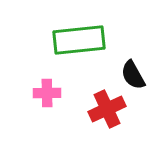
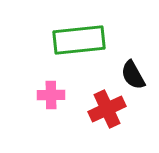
pink cross: moved 4 px right, 2 px down
